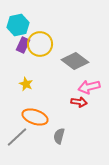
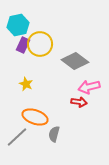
gray semicircle: moved 5 px left, 2 px up
